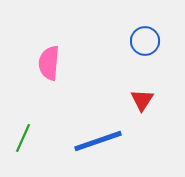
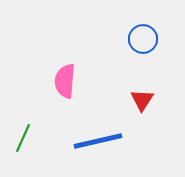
blue circle: moved 2 px left, 2 px up
pink semicircle: moved 16 px right, 18 px down
blue line: rotated 6 degrees clockwise
